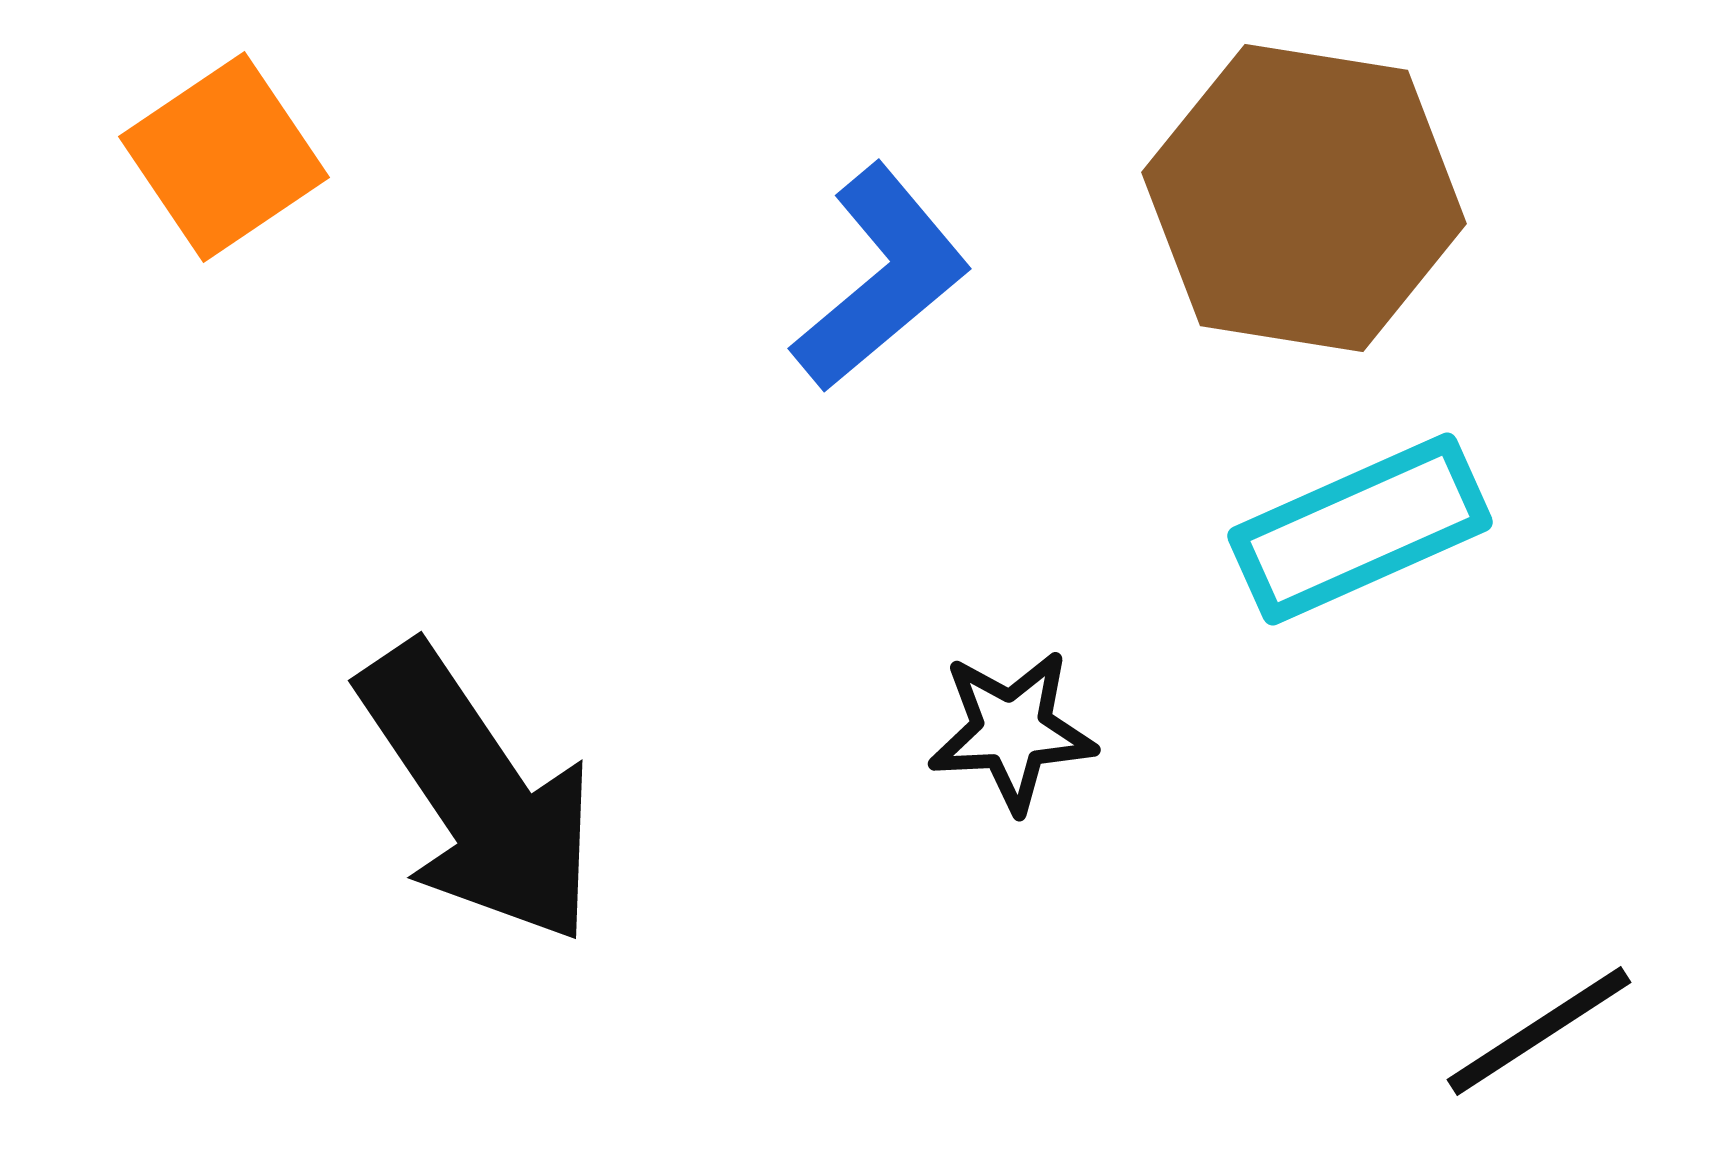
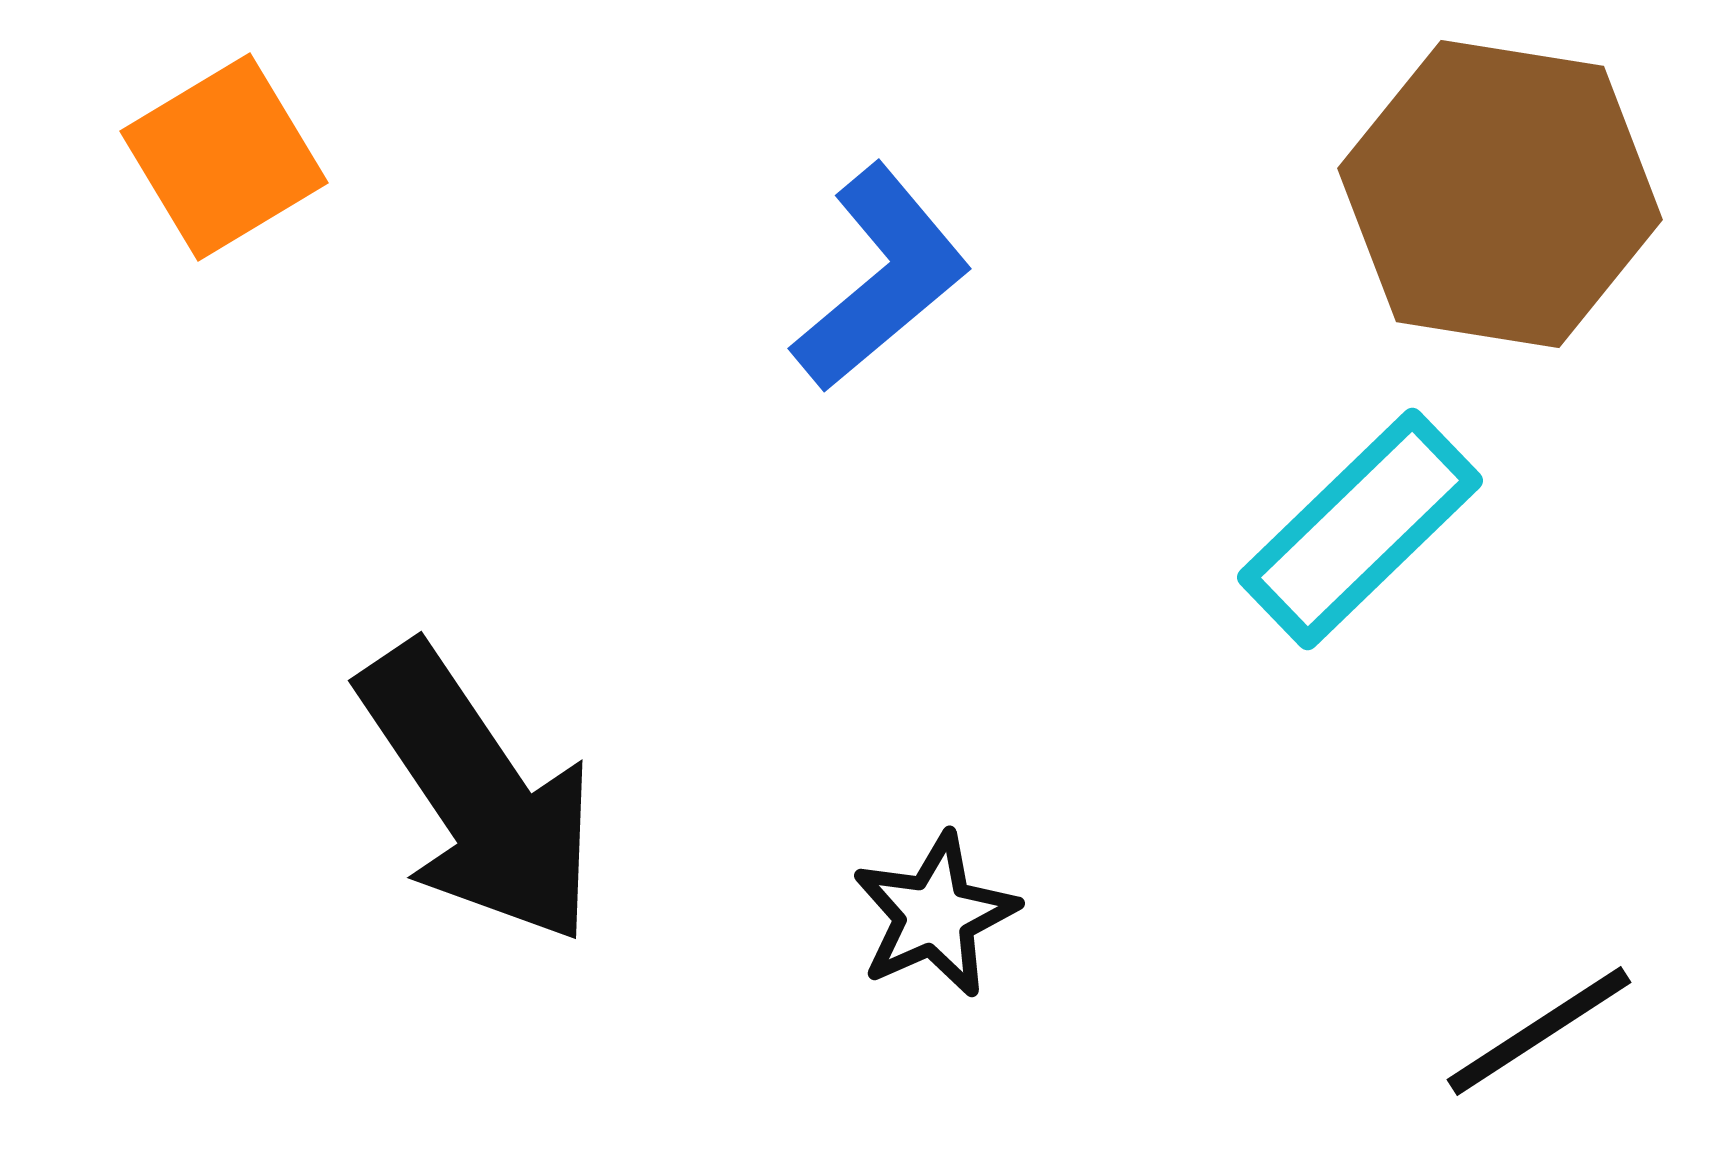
orange square: rotated 3 degrees clockwise
brown hexagon: moved 196 px right, 4 px up
cyan rectangle: rotated 20 degrees counterclockwise
black star: moved 77 px left, 184 px down; rotated 21 degrees counterclockwise
